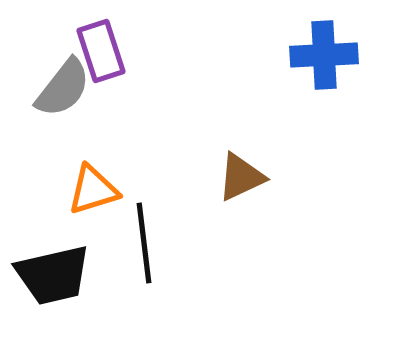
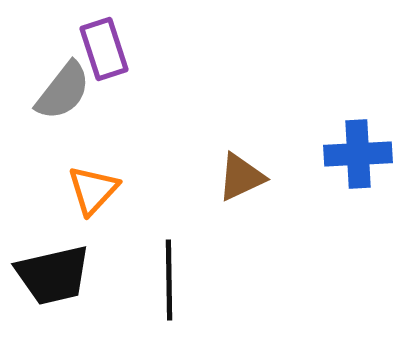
purple rectangle: moved 3 px right, 2 px up
blue cross: moved 34 px right, 99 px down
gray semicircle: moved 3 px down
orange triangle: rotated 30 degrees counterclockwise
black line: moved 25 px right, 37 px down; rotated 6 degrees clockwise
